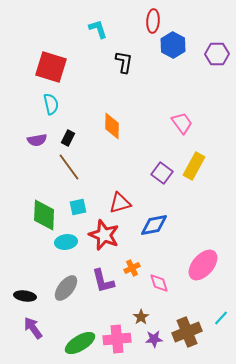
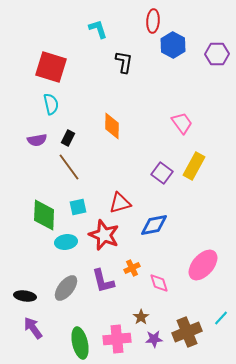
green ellipse: rotated 72 degrees counterclockwise
